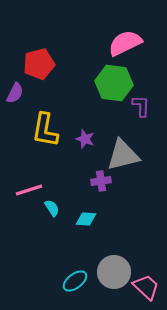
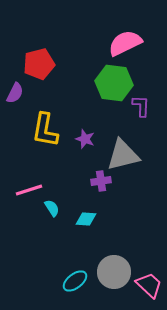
pink trapezoid: moved 3 px right, 2 px up
